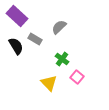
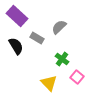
gray rectangle: moved 2 px right, 1 px up
